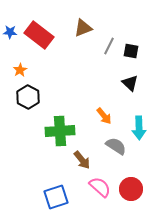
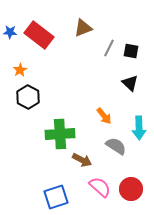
gray line: moved 2 px down
green cross: moved 3 px down
brown arrow: rotated 24 degrees counterclockwise
